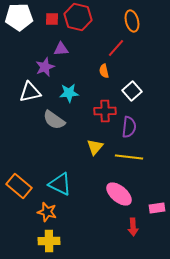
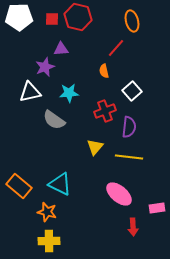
red cross: rotated 20 degrees counterclockwise
